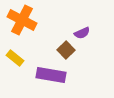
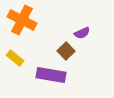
brown square: moved 1 px down
